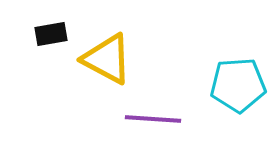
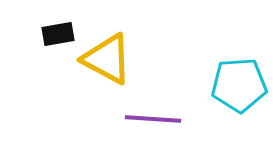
black rectangle: moved 7 px right
cyan pentagon: moved 1 px right
